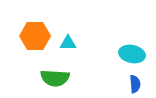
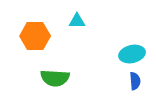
cyan triangle: moved 9 px right, 22 px up
cyan ellipse: rotated 25 degrees counterclockwise
blue semicircle: moved 3 px up
